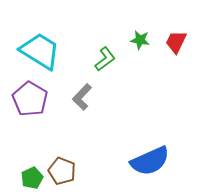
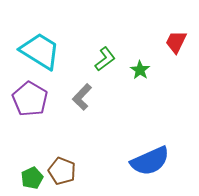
green star: moved 30 px down; rotated 24 degrees clockwise
